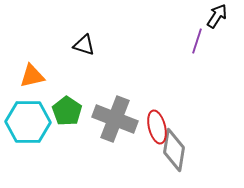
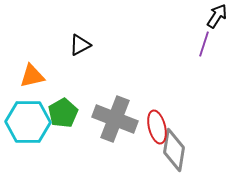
purple line: moved 7 px right, 3 px down
black triangle: moved 4 px left; rotated 45 degrees counterclockwise
green pentagon: moved 4 px left, 2 px down; rotated 8 degrees clockwise
